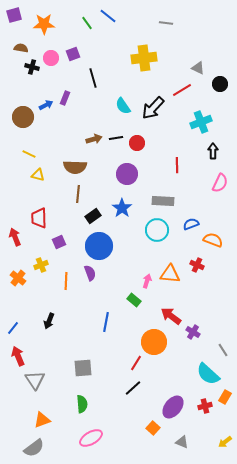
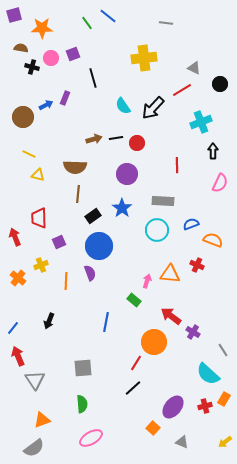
orange star at (44, 24): moved 2 px left, 4 px down
gray triangle at (198, 68): moved 4 px left
orange rectangle at (225, 397): moved 1 px left, 2 px down
